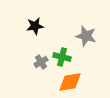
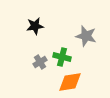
gray cross: moved 1 px left
